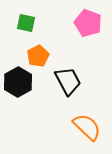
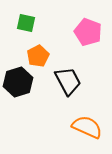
pink pentagon: moved 9 px down
black hexagon: rotated 12 degrees clockwise
orange semicircle: rotated 20 degrees counterclockwise
